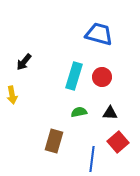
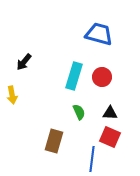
green semicircle: rotated 77 degrees clockwise
red square: moved 8 px left, 5 px up; rotated 25 degrees counterclockwise
